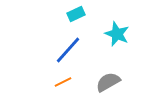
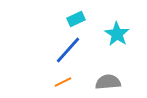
cyan rectangle: moved 5 px down
cyan star: rotated 10 degrees clockwise
gray semicircle: rotated 25 degrees clockwise
